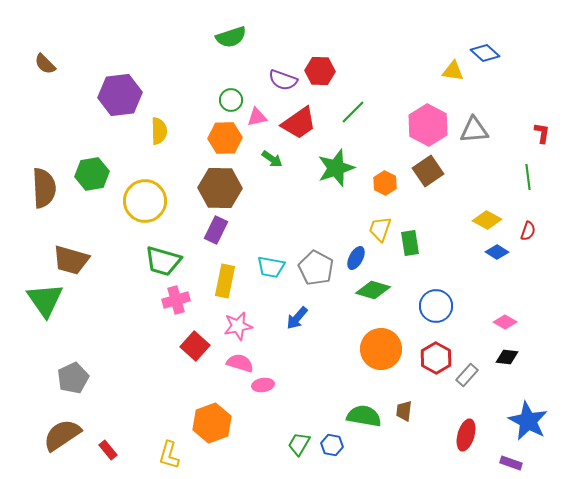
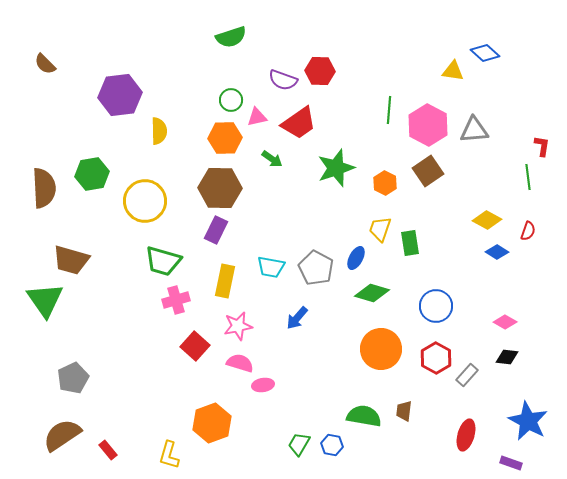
green line at (353, 112): moved 36 px right, 2 px up; rotated 40 degrees counterclockwise
red L-shape at (542, 133): moved 13 px down
green diamond at (373, 290): moved 1 px left, 3 px down
